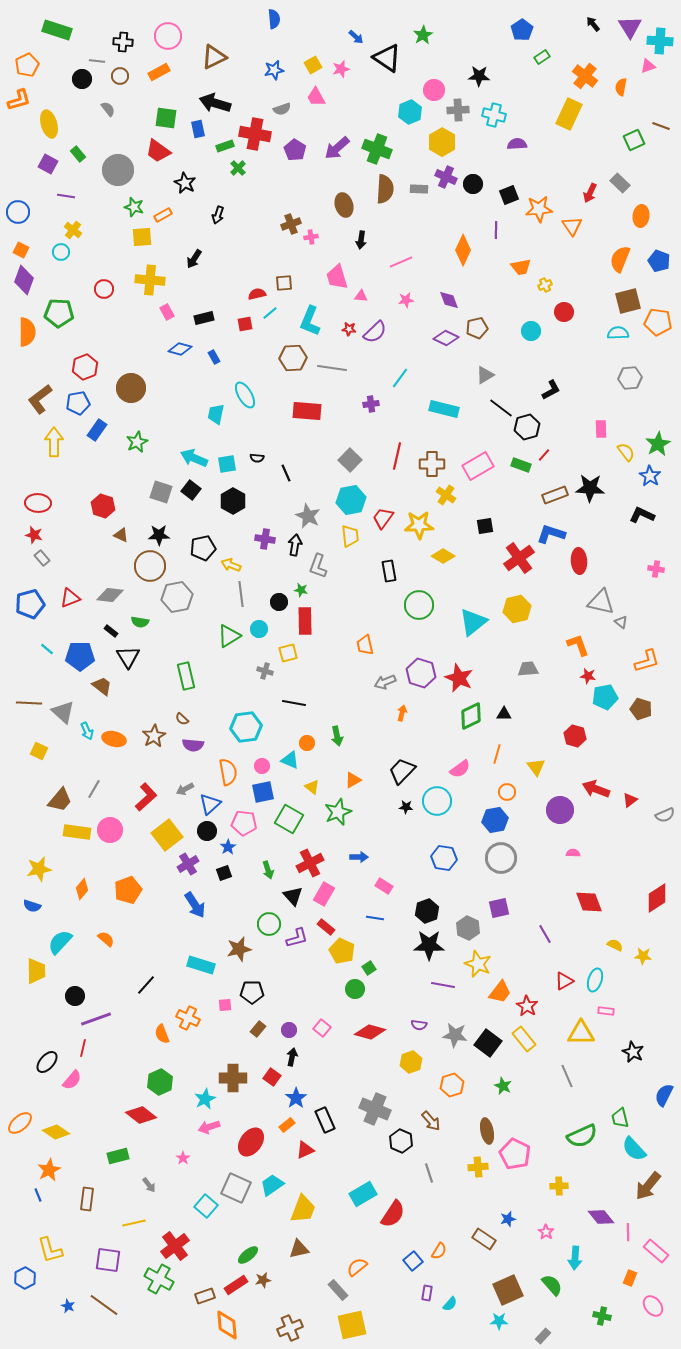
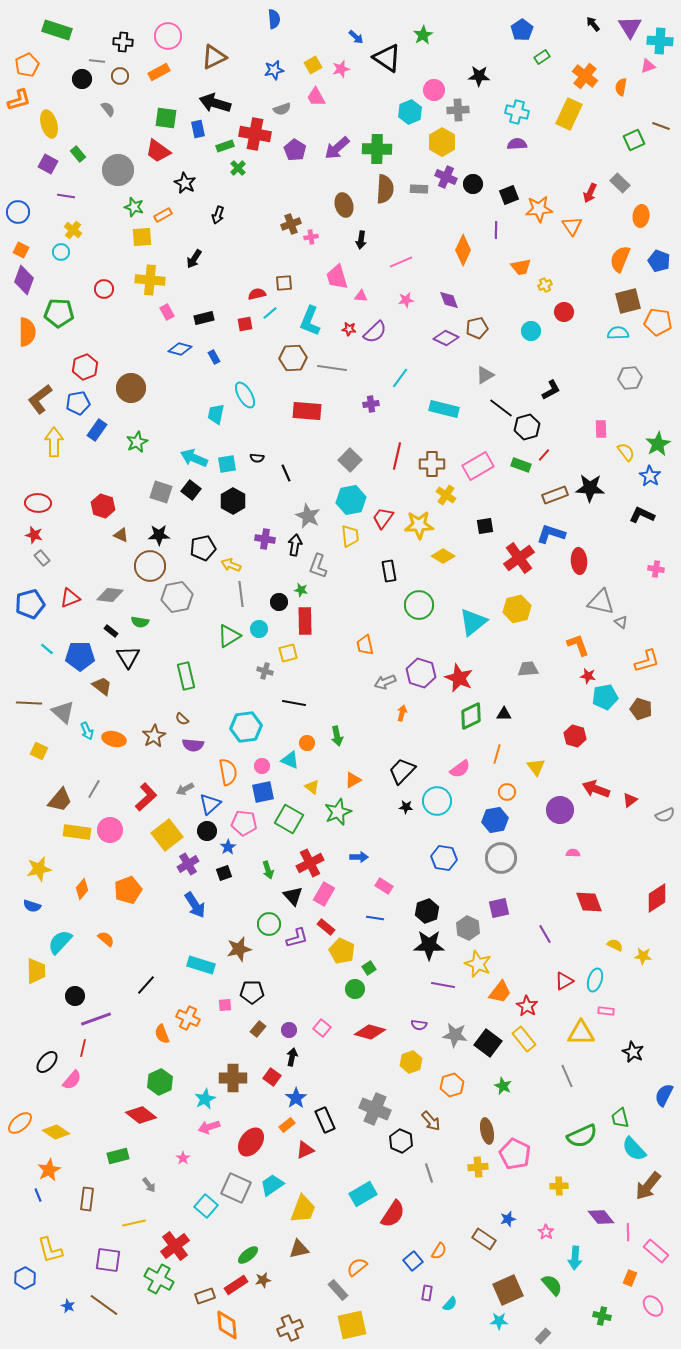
cyan cross at (494, 115): moved 23 px right, 3 px up
green cross at (377, 149): rotated 20 degrees counterclockwise
